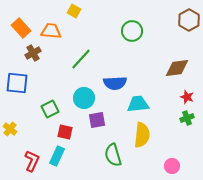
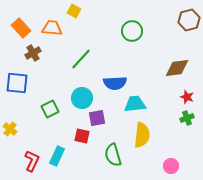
brown hexagon: rotated 15 degrees clockwise
orange trapezoid: moved 1 px right, 3 px up
cyan circle: moved 2 px left
cyan trapezoid: moved 3 px left
purple square: moved 2 px up
red square: moved 17 px right, 4 px down
pink circle: moved 1 px left
